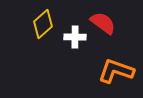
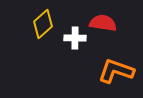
red semicircle: rotated 28 degrees counterclockwise
white cross: moved 1 px down
